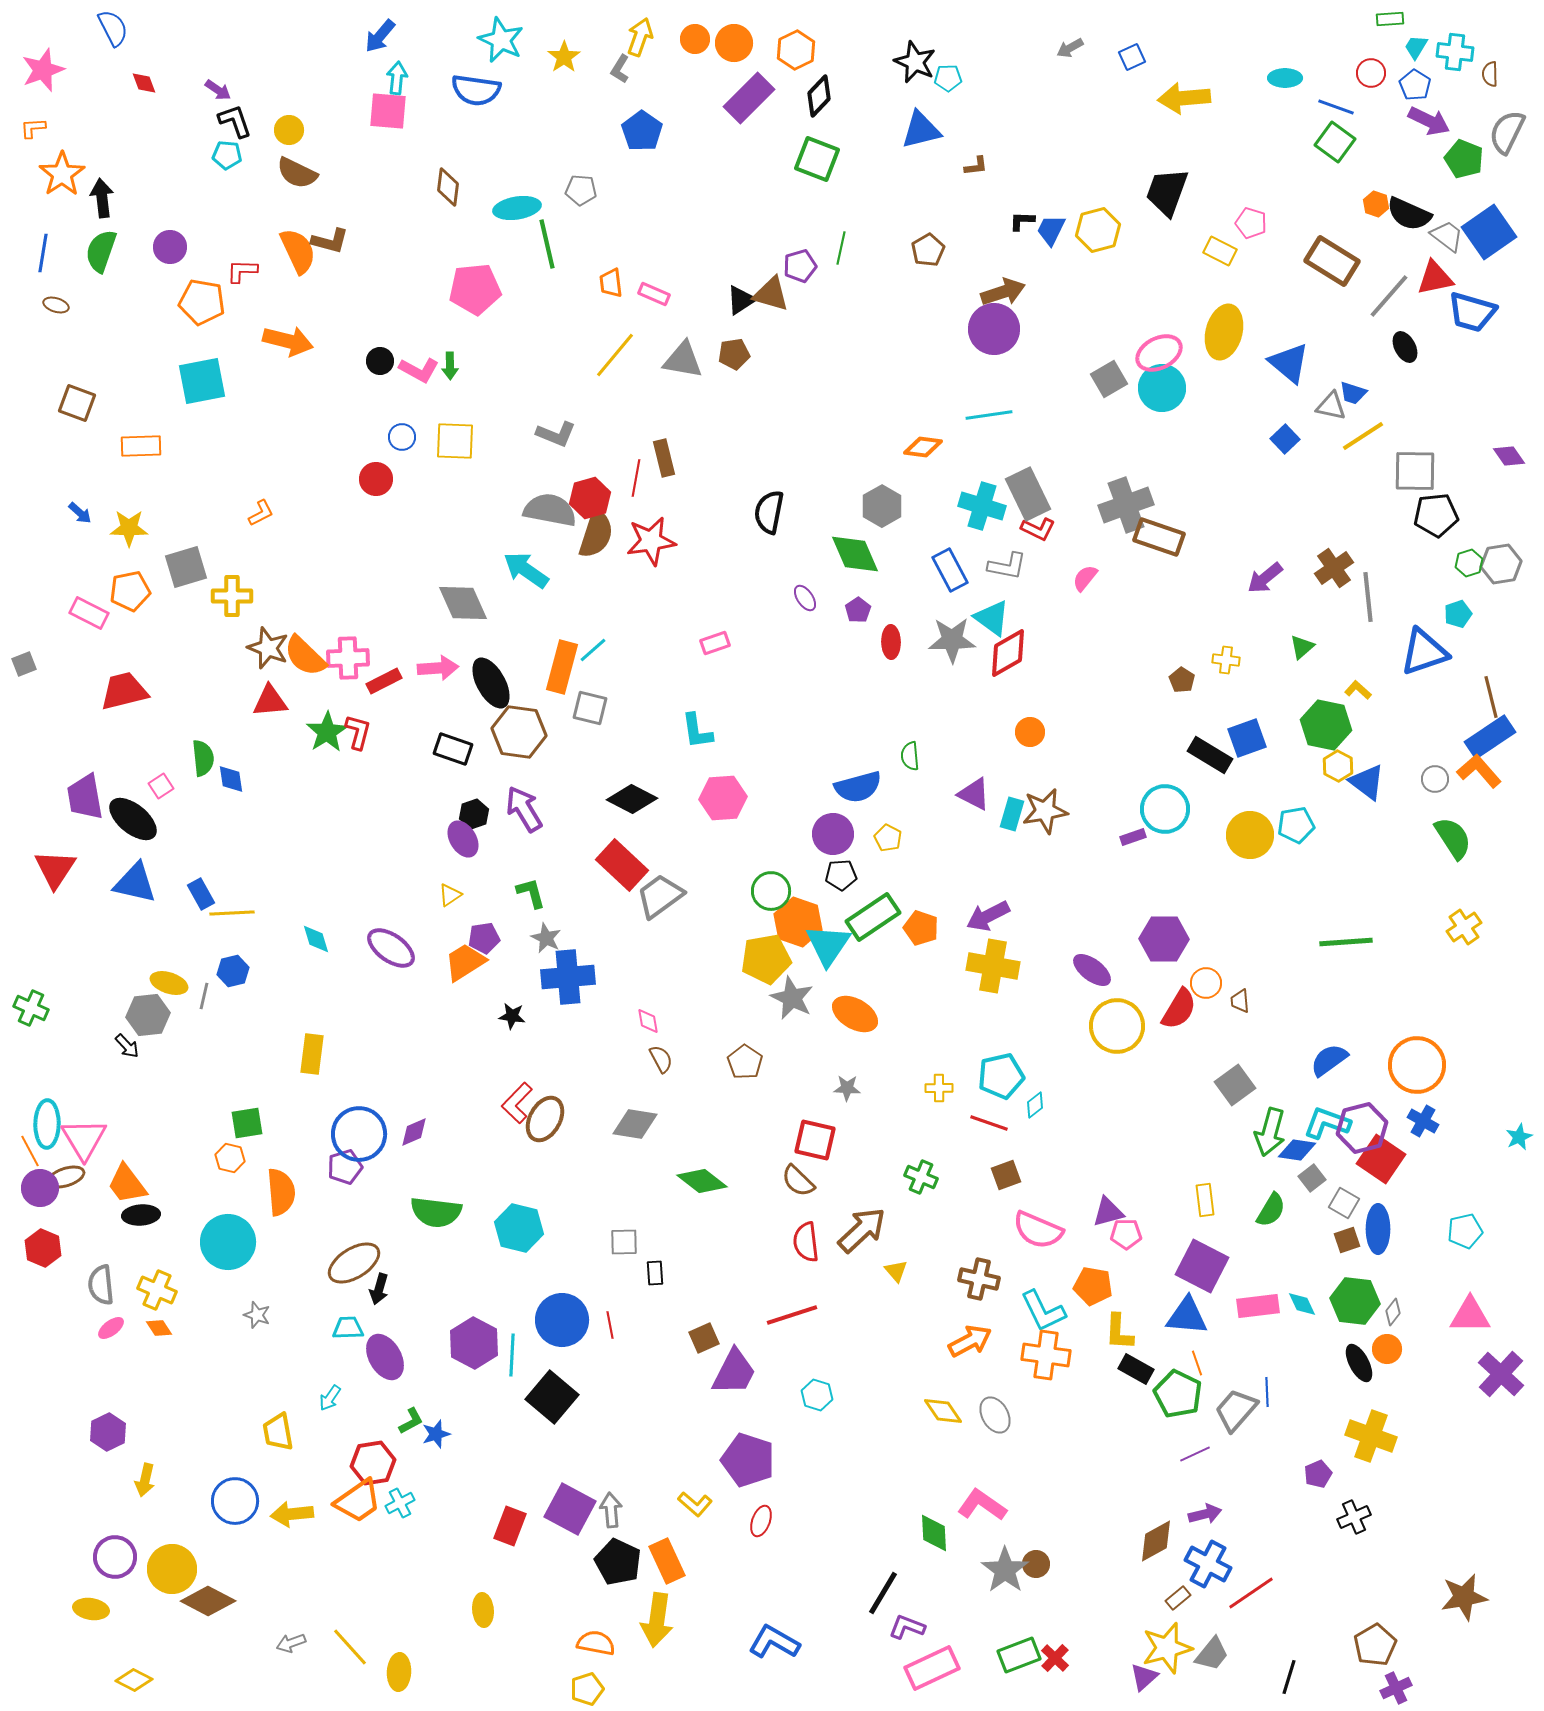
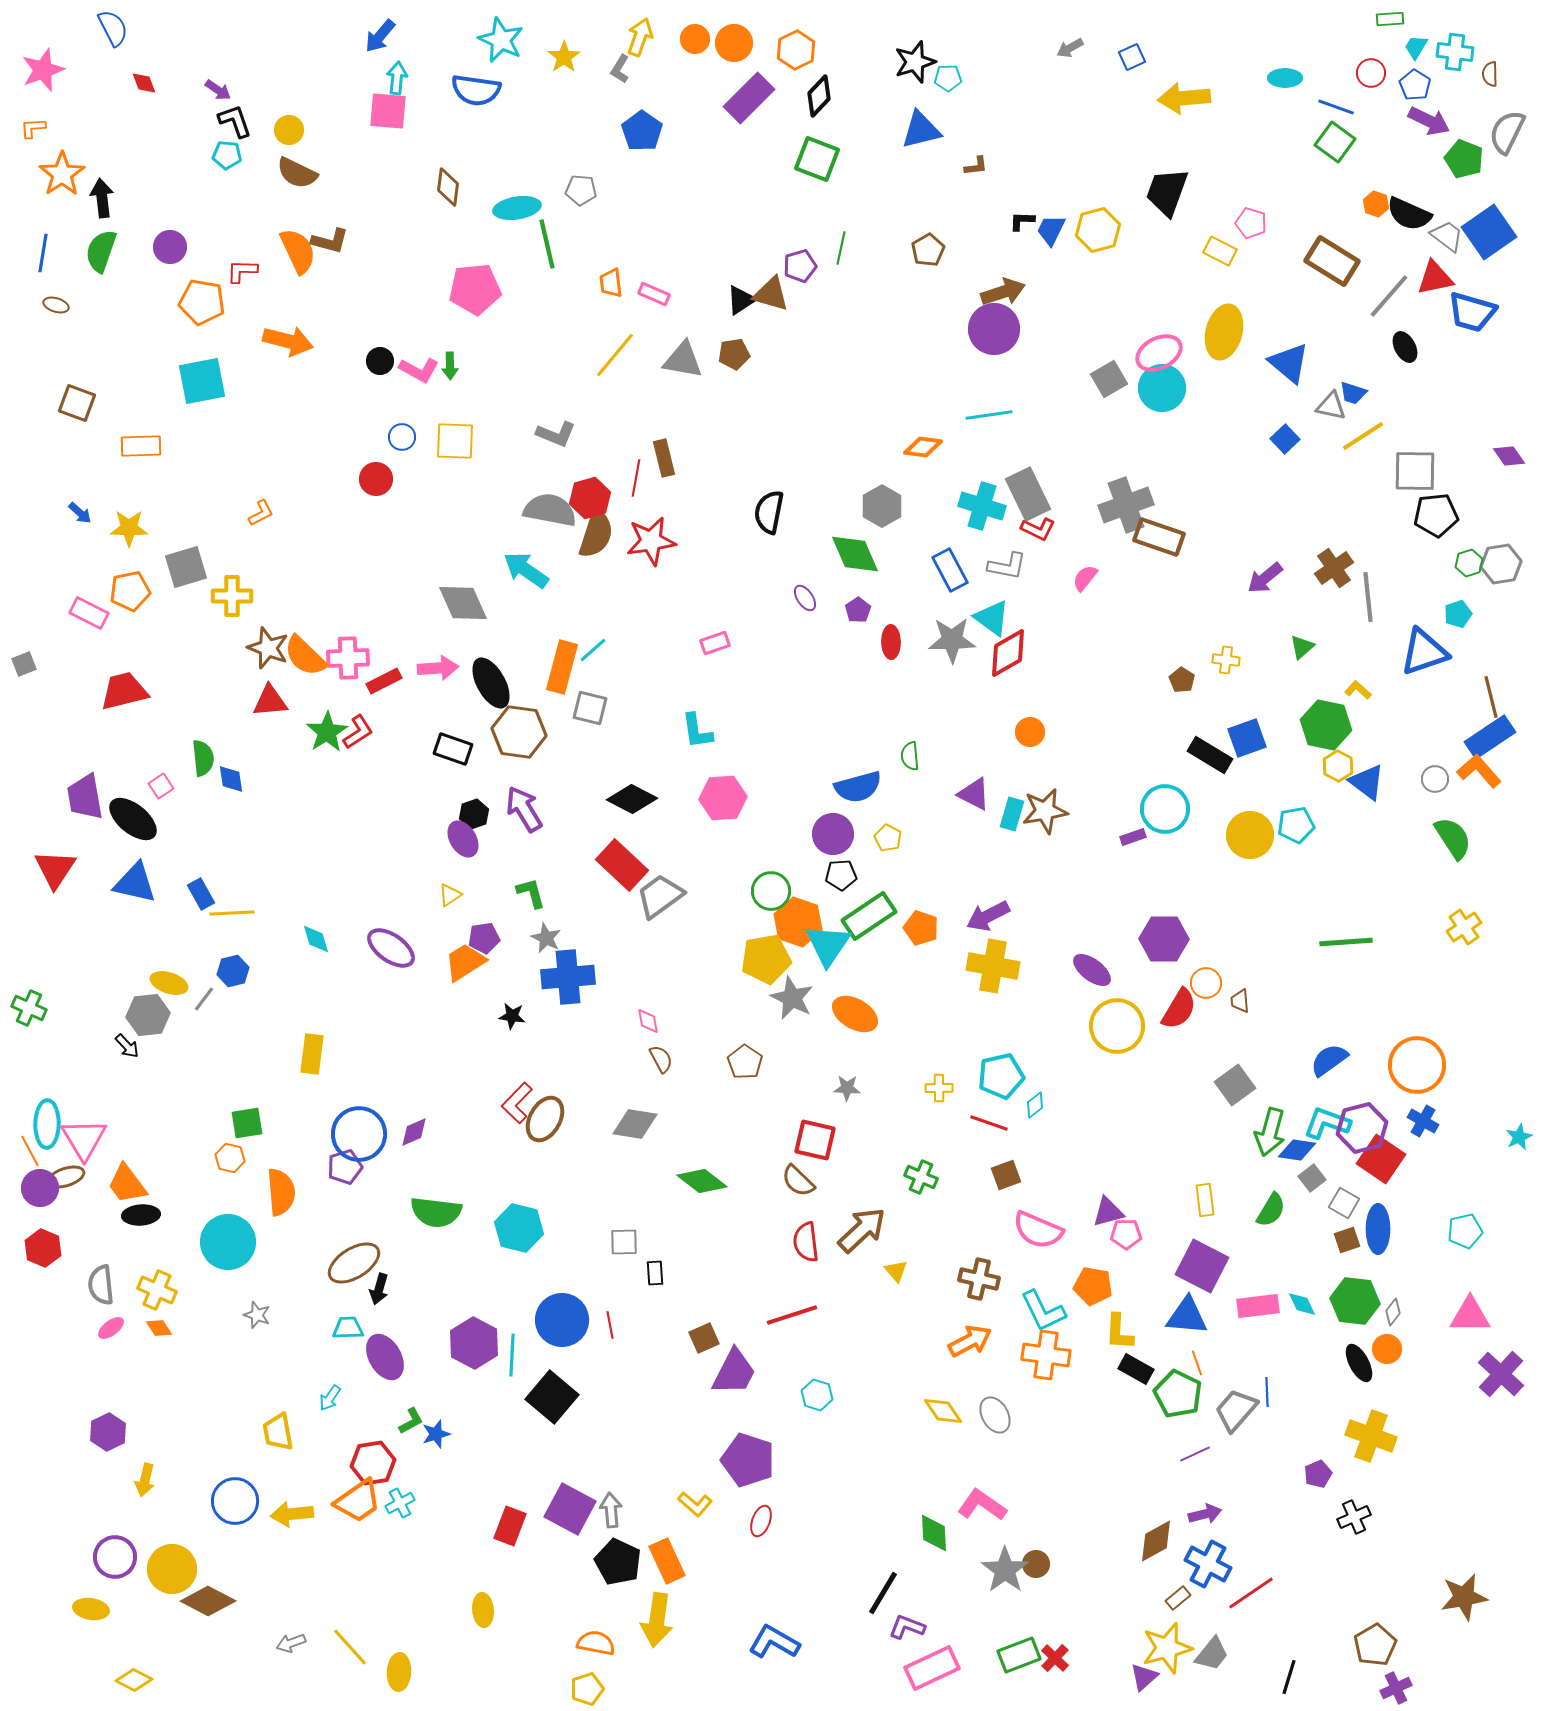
black star at (915, 62): rotated 30 degrees clockwise
red L-shape at (358, 732): rotated 42 degrees clockwise
green rectangle at (873, 917): moved 4 px left, 1 px up
gray line at (204, 996): moved 3 px down; rotated 24 degrees clockwise
green cross at (31, 1008): moved 2 px left
